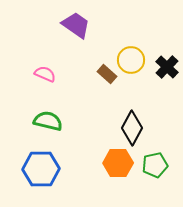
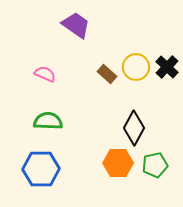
yellow circle: moved 5 px right, 7 px down
green semicircle: rotated 12 degrees counterclockwise
black diamond: moved 2 px right
